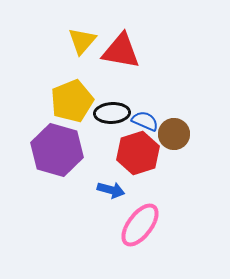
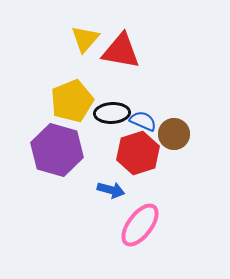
yellow triangle: moved 3 px right, 2 px up
blue semicircle: moved 2 px left
